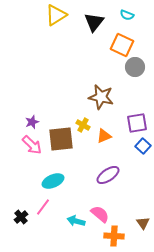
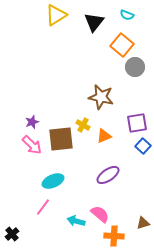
orange square: rotated 15 degrees clockwise
black cross: moved 9 px left, 17 px down
brown triangle: rotated 48 degrees clockwise
